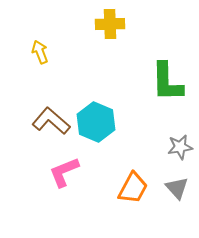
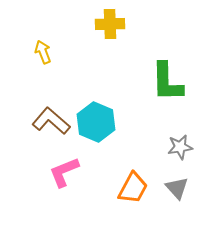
yellow arrow: moved 3 px right
